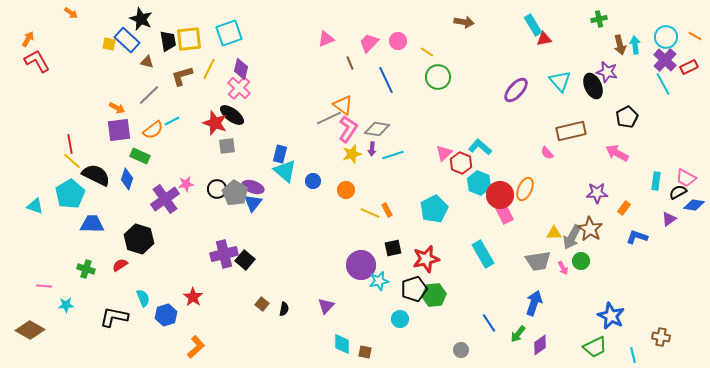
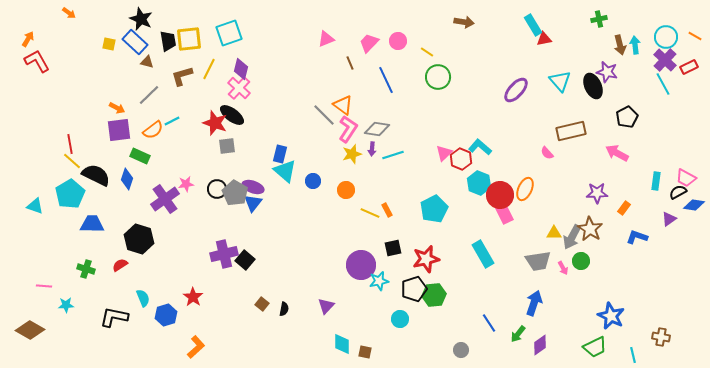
orange arrow at (71, 13): moved 2 px left
blue rectangle at (127, 40): moved 8 px right, 2 px down
gray line at (329, 118): moved 5 px left, 3 px up; rotated 70 degrees clockwise
red hexagon at (461, 163): moved 4 px up
